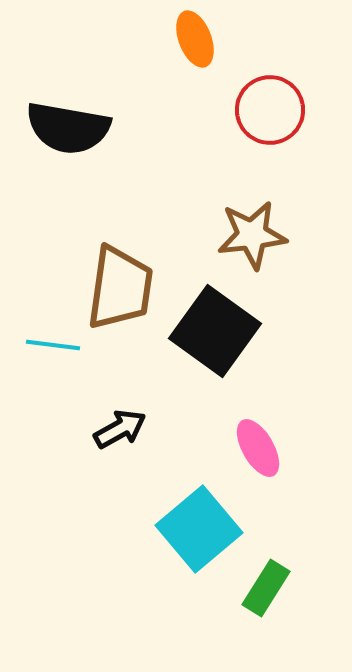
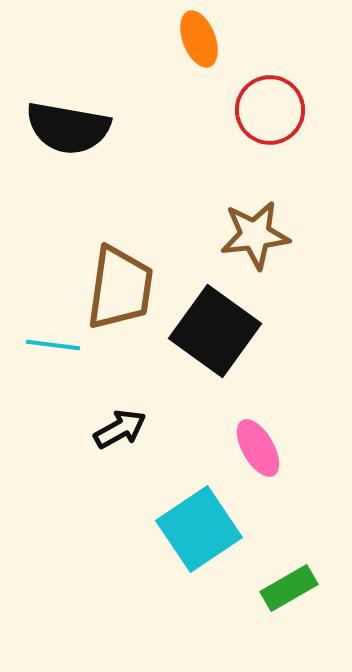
orange ellipse: moved 4 px right
brown star: moved 3 px right
cyan square: rotated 6 degrees clockwise
green rectangle: moved 23 px right; rotated 28 degrees clockwise
